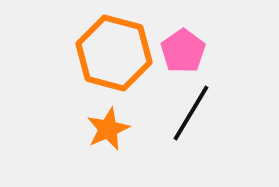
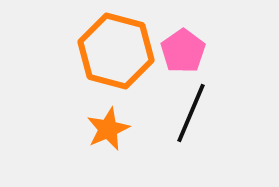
orange hexagon: moved 2 px right, 2 px up
black line: rotated 8 degrees counterclockwise
